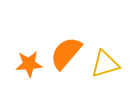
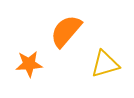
orange semicircle: moved 22 px up
